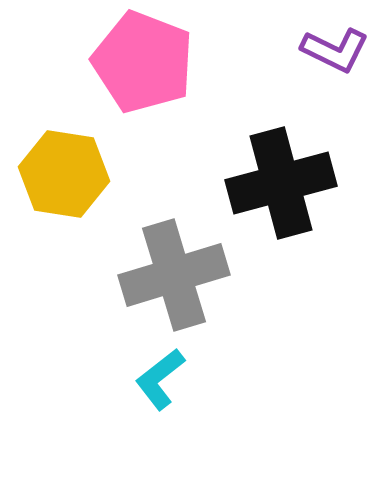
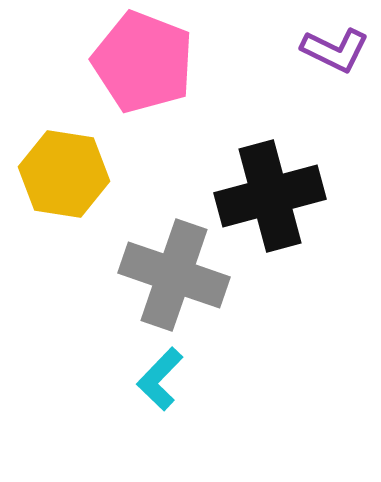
black cross: moved 11 px left, 13 px down
gray cross: rotated 36 degrees clockwise
cyan L-shape: rotated 8 degrees counterclockwise
